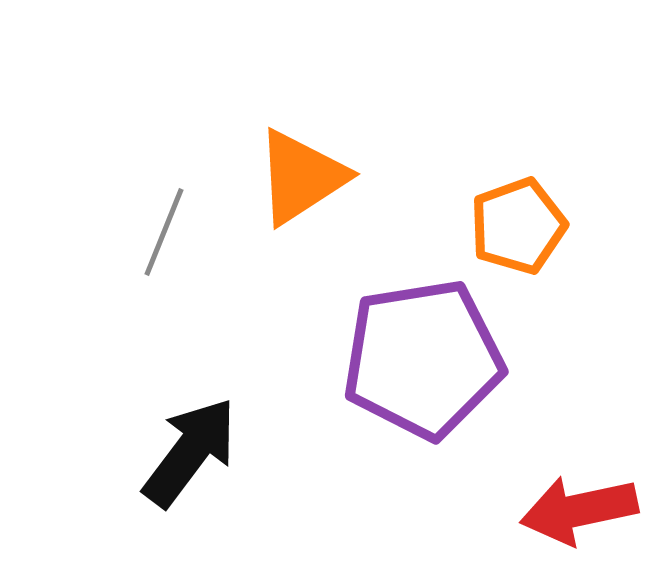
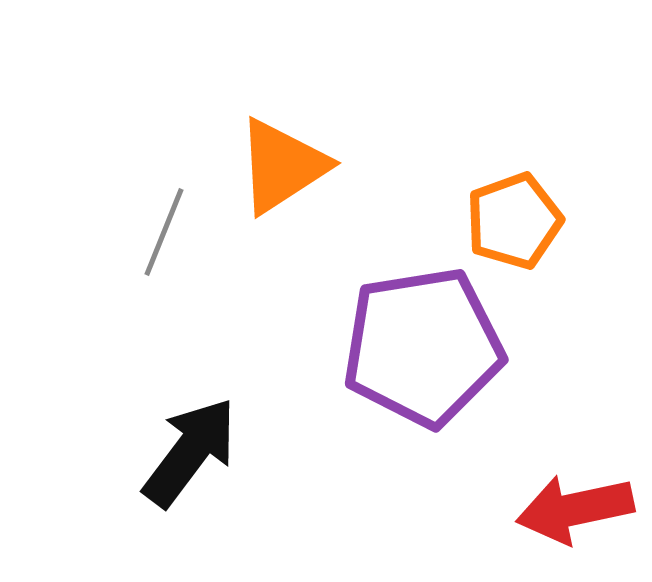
orange triangle: moved 19 px left, 11 px up
orange pentagon: moved 4 px left, 5 px up
purple pentagon: moved 12 px up
red arrow: moved 4 px left, 1 px up
